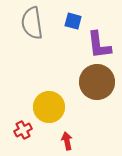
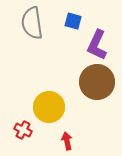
purple L-shape: moved 2 px left; rotated 32 degrees clockwise
red cross: rotated 36 degrees counterclockwise
